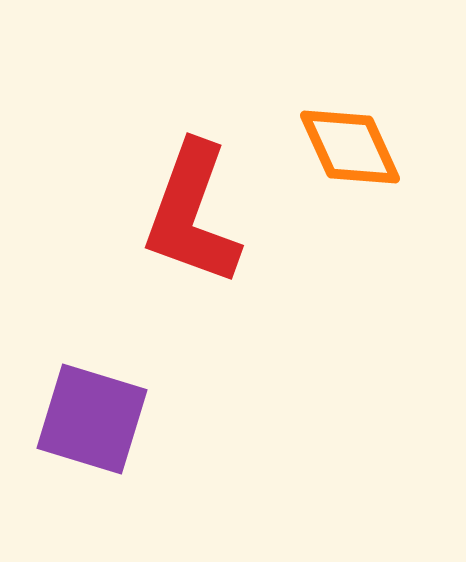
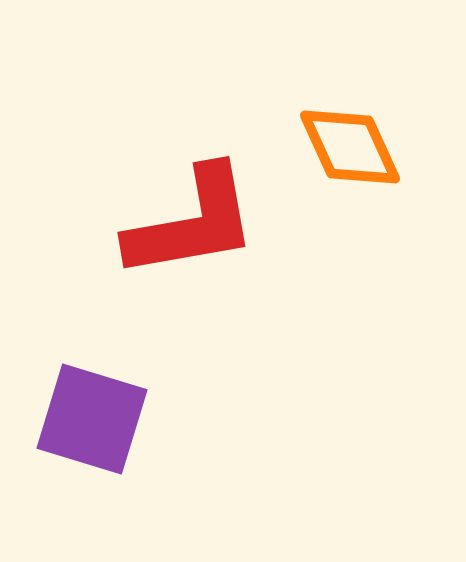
red L-shape: moved 9 px down; rotated 120 degrees counterclockwise
